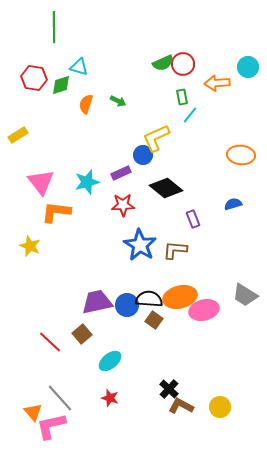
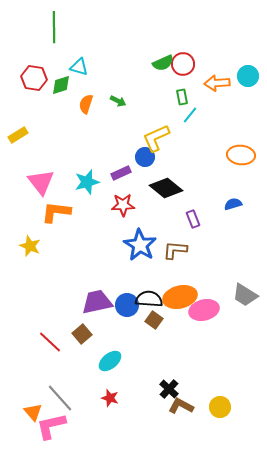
cyan circle at (248, 67): moved 9 px down
blue circle at (143, 155): moved 2 px right, 2 px down
